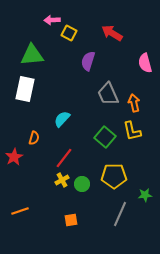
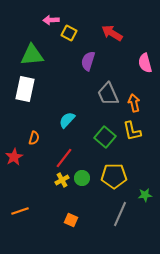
pink arrow: moved 1 px left
cyan semicircle: moved 5 px right, 1 px down
green circle: moved 6 px up
orange square: rotated 32 degrees clockwise
